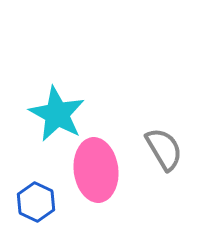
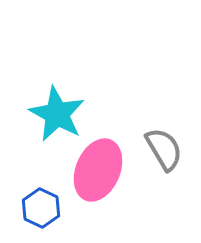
pink ellipse: moved 2 px right; rotated 30 degrees clockwise
blue hexagon: moved 5 px right, 6 px down
